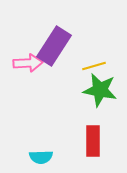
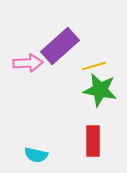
purple rectangle: moved 6 px right; rotated 15 degrees clockwise
cyan semicircle: moved 5 px left, 2 px up; rotated 15 degrees clockwise
